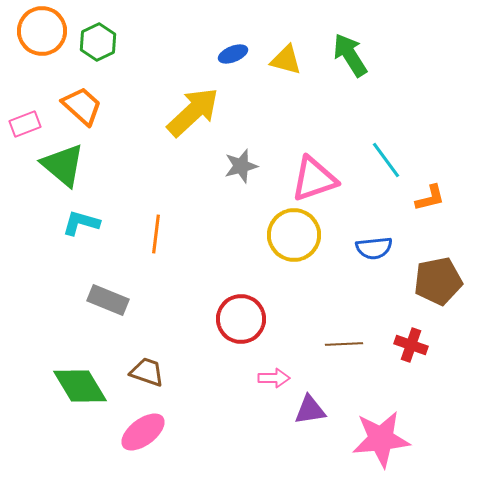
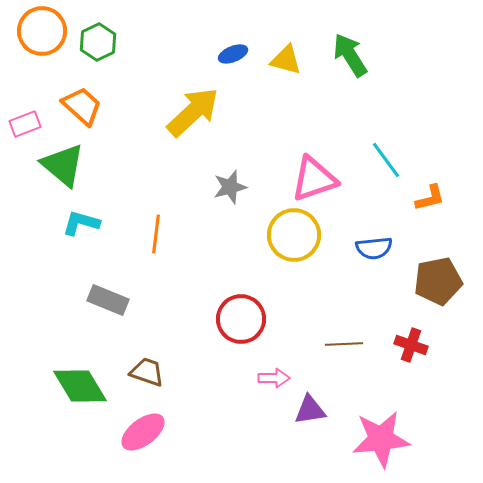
gray star: moved 11 px left, 21 px down
